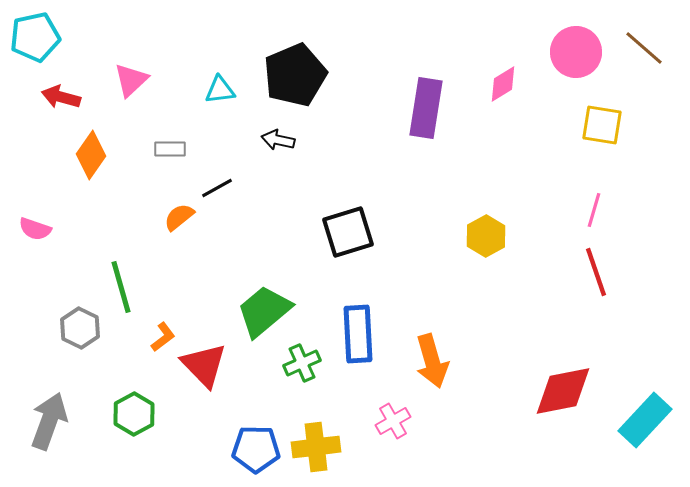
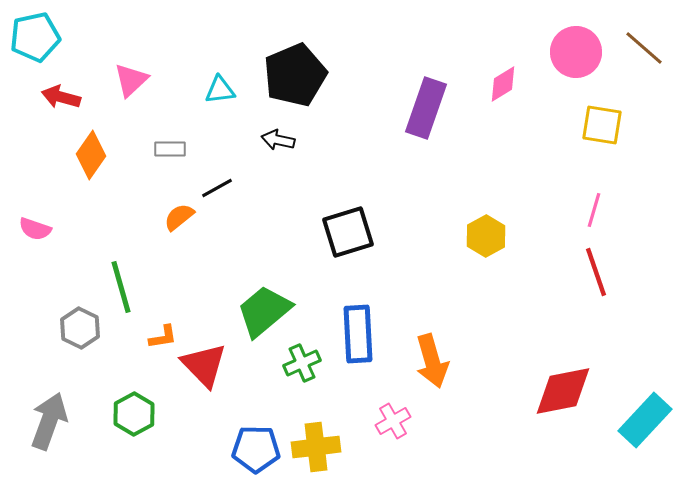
purple rectangle: rotated 10 degrees clockwise
orange L-shape: rotated 28 degrees clockwise
